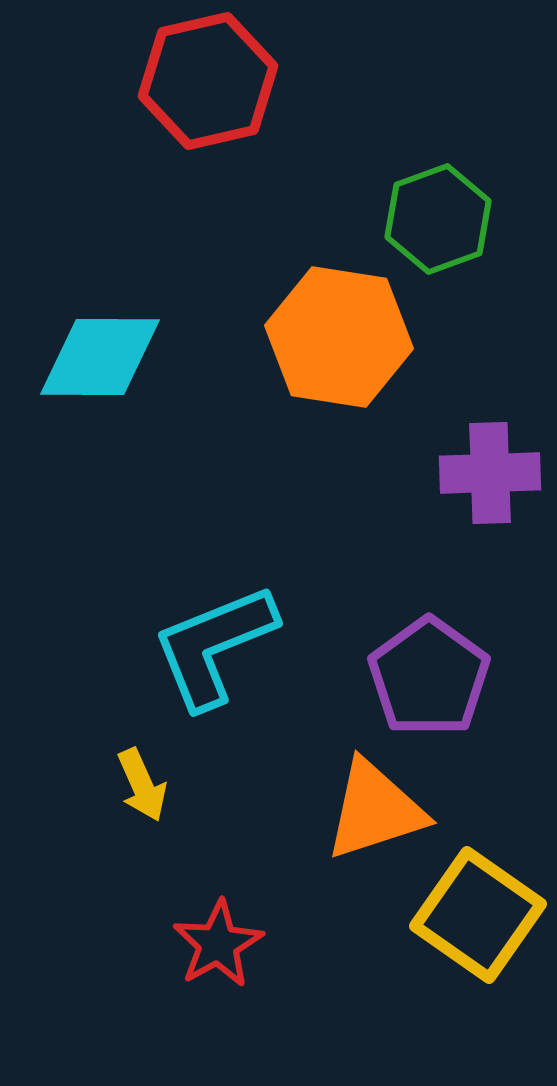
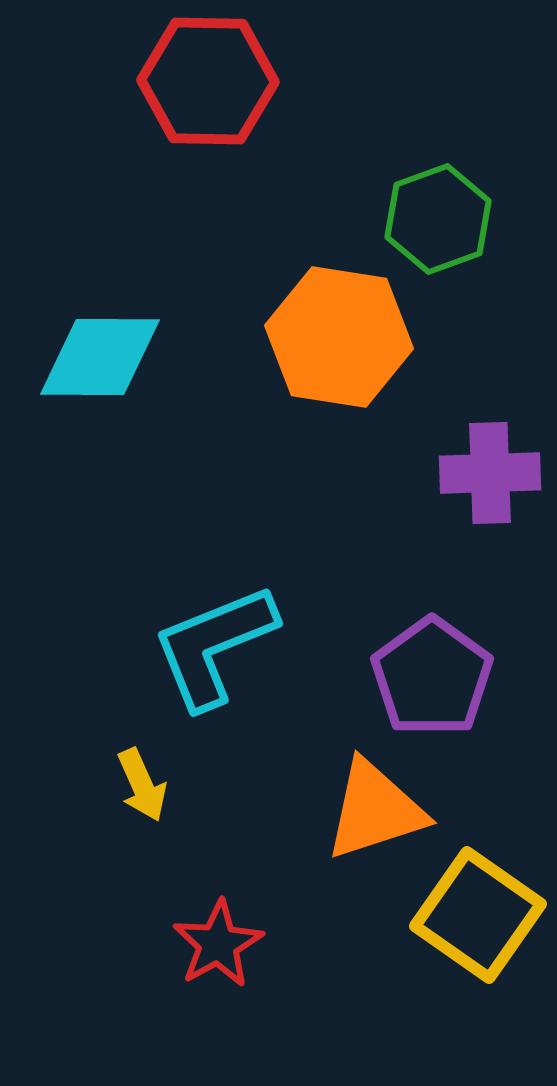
red hexagon: rotated 14 degrees clockwise
purple pentagon: moved 3 px right
